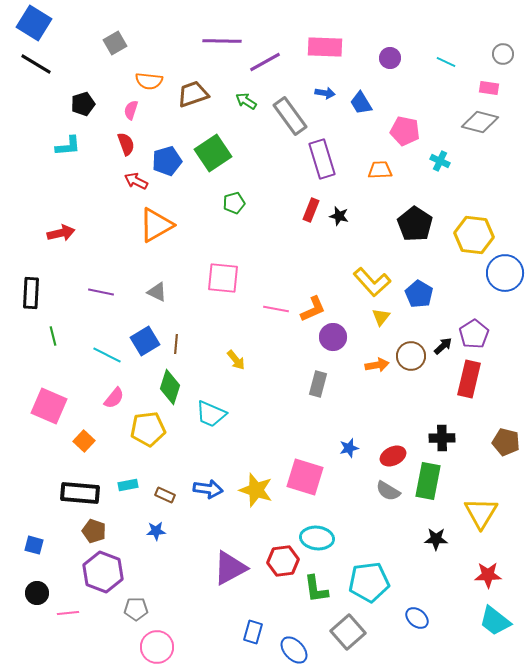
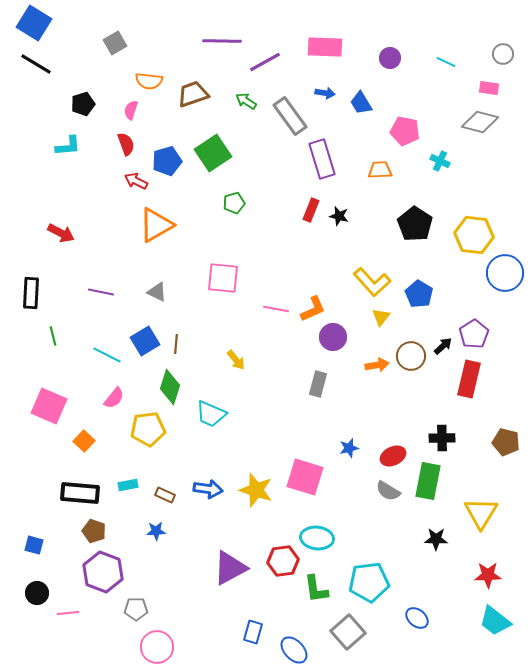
red arrow at (61, 233): rotated 40 degrees clockwise
